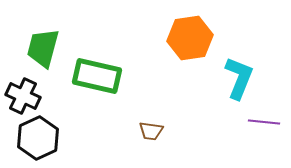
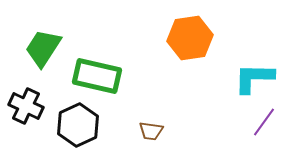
green trapezoid: rotated 18 degrees clockwise
cyan L-shape: moved 15 px right; rotated 111 degrees counterclockwise
black cross: moved 3 px right, 10 px down
purple line: rotated 60 degrees counterclockwise
black hexagon: moved 40 px right, 13 px up
